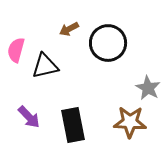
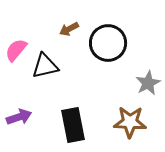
pink semicircle: rotated 25 degrees clockwise
gray star: moved 5 px up; rotated 15 degrees clockwise
purple arrow: moved 10 px left; rotated 65 degrees counterclockwise
